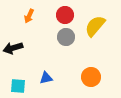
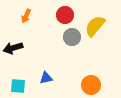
orange arrow: moved 3 px left
gray circle: moved 6 px right
orange circle: moved 8 px down
